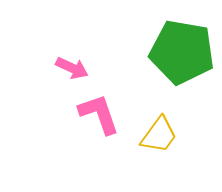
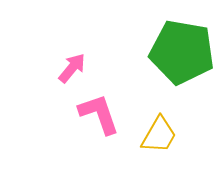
pink arrow: rotated 76 degrees counterclockwise
yellow trapezoid: rotated 6 degrees counterclockwise
